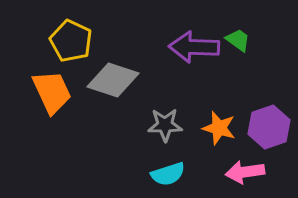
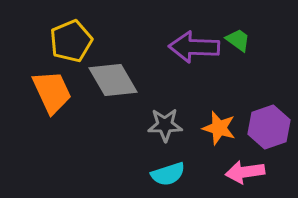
yellow pentagon: rotated 24 degrees clockwise
gray diamond: rotated 42 degrees clockwise
